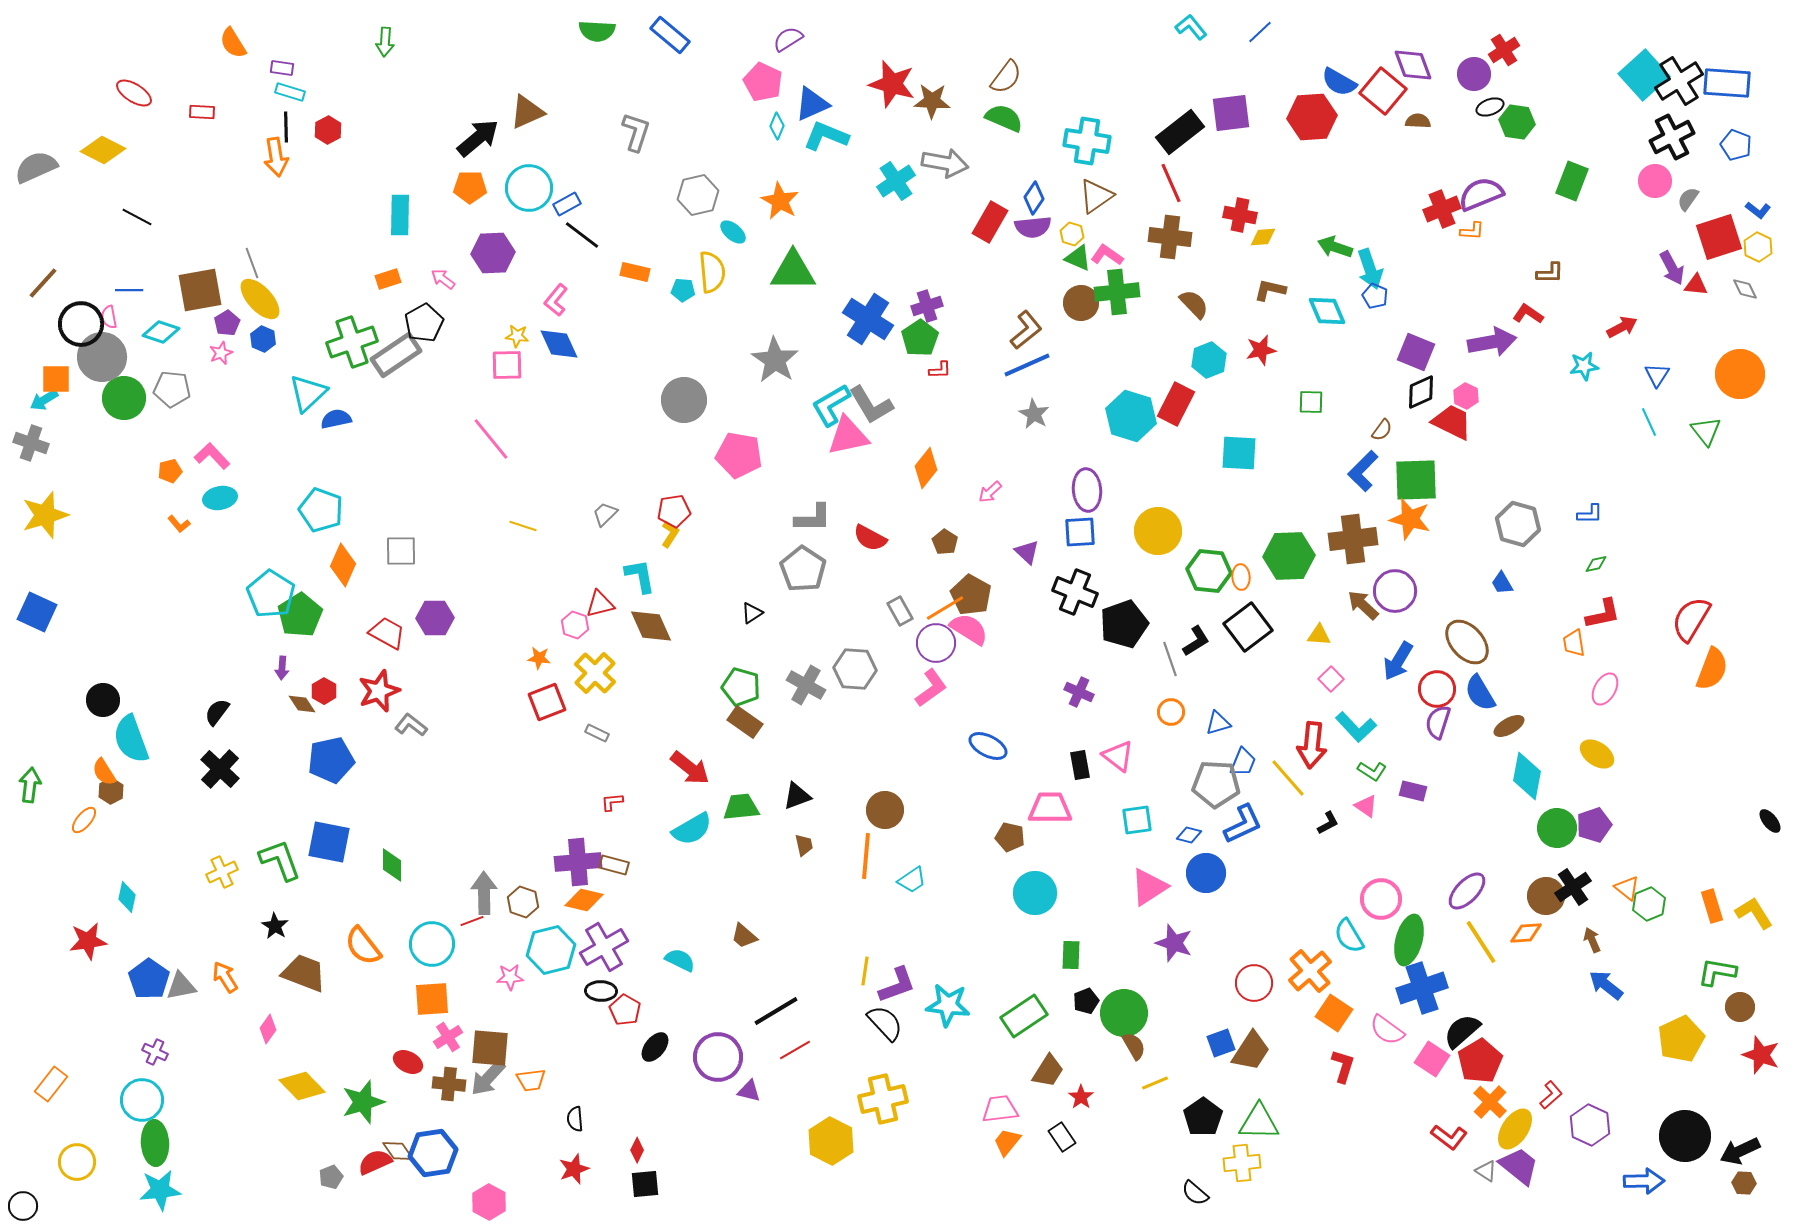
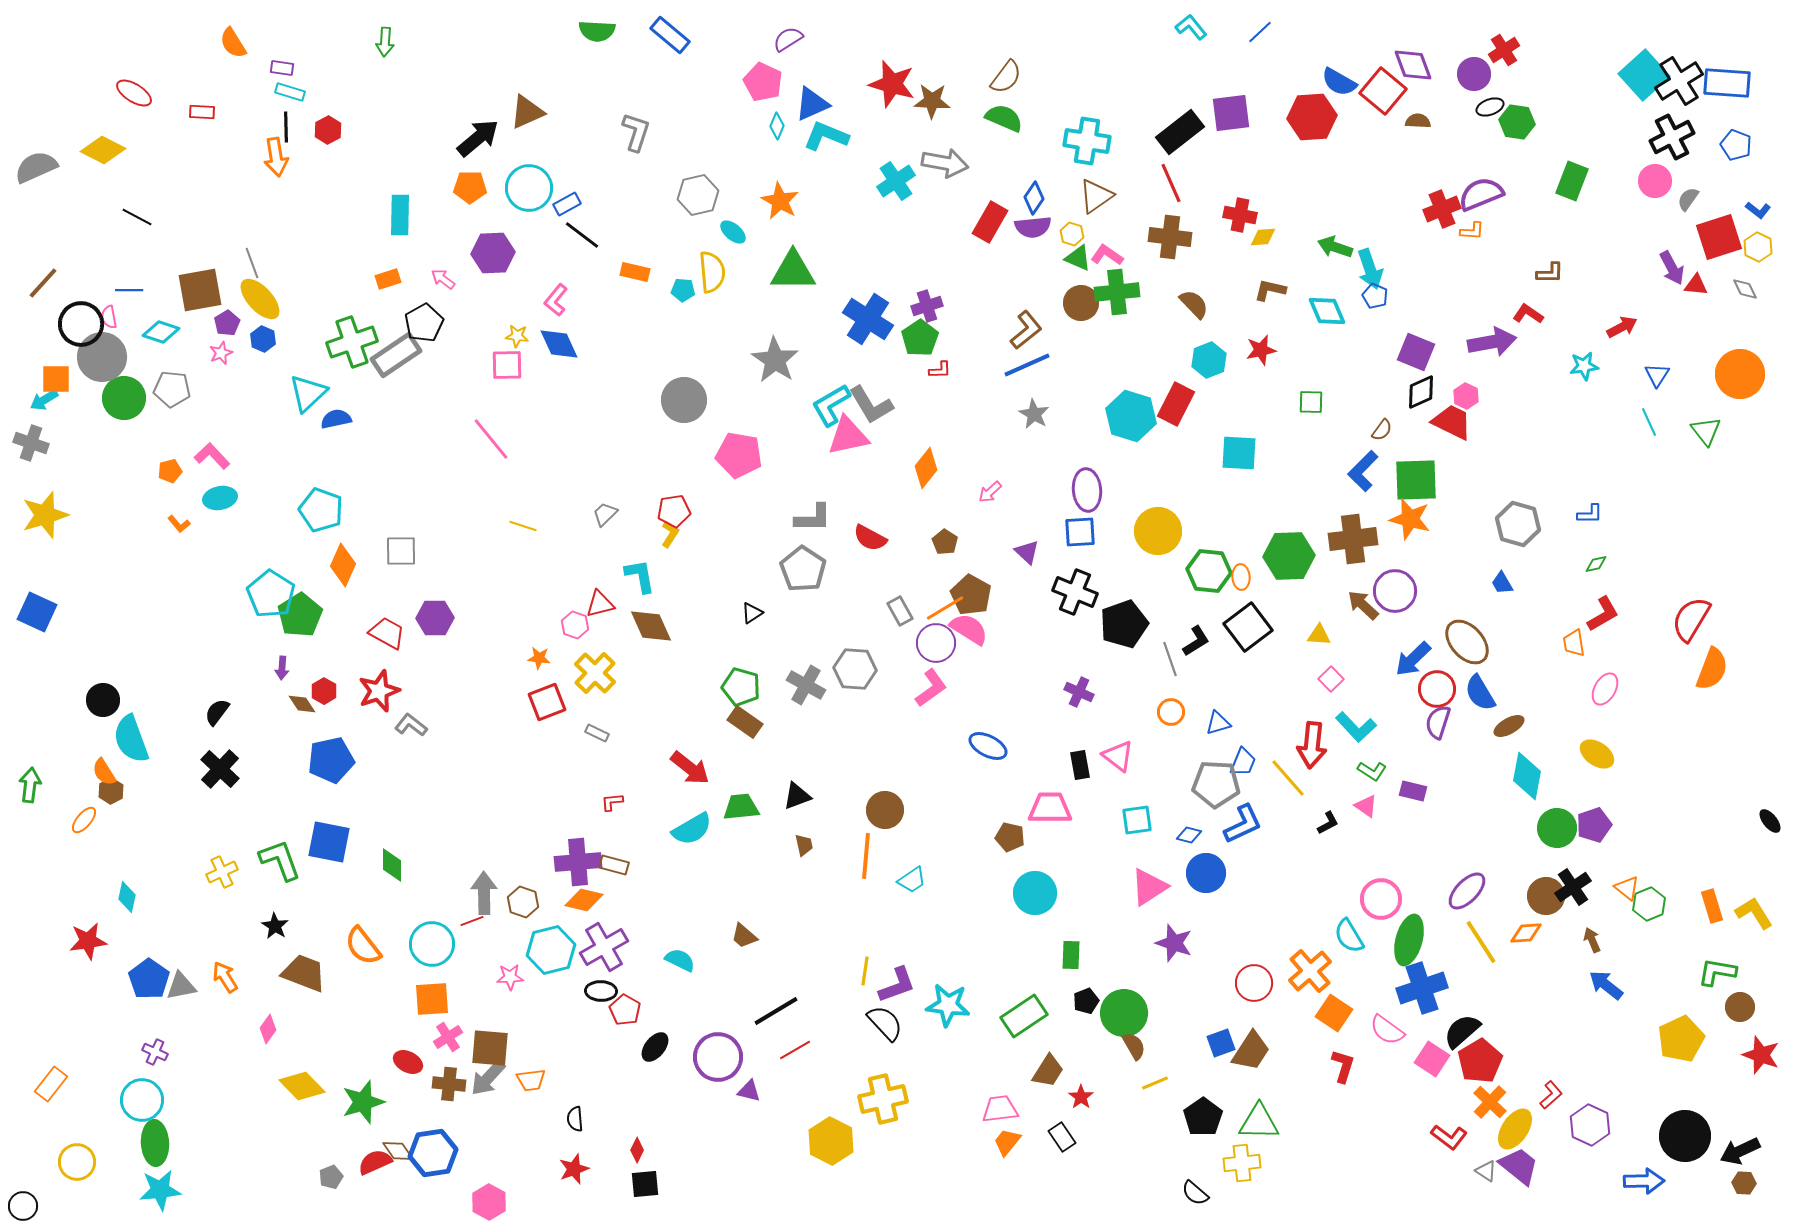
red L-shape at (1603, 614): rotated 18 degrees counterclockwise
blue arrow at (1398, 661): moved 15 px right, 2 px up; rotated 15 degrees clockwise
